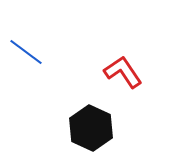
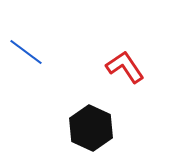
red L-shape: moved 2 px right, 5 px up
